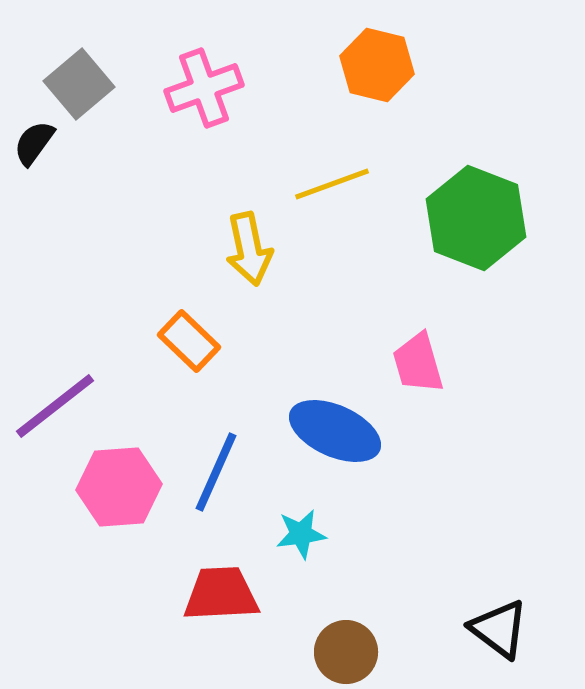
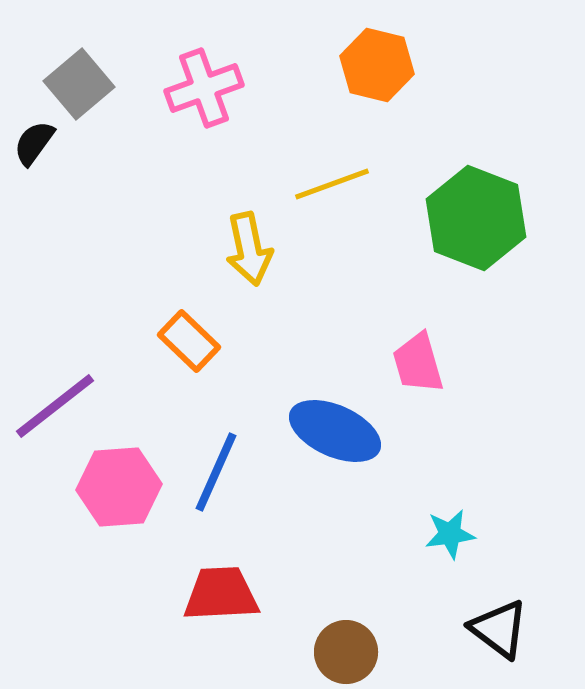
cyan star: moved 149 px right
